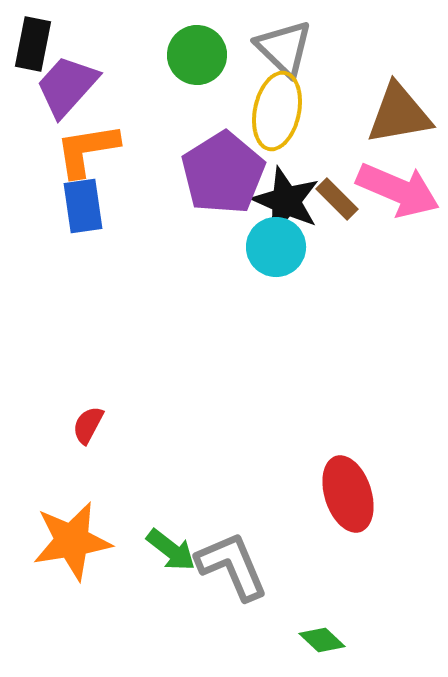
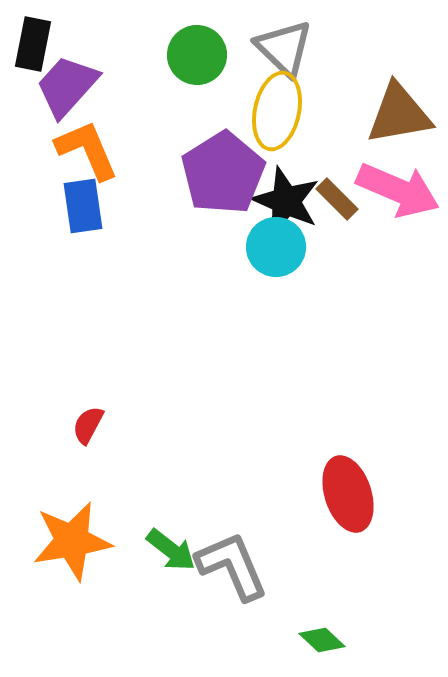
orange L-shape: rotated 76 degrees clockwise
